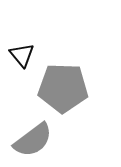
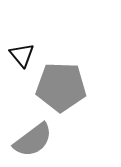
gray pentagon: moved 2 px left, 1 px up
